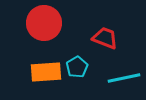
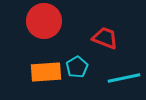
red circle: moved 2 px up
